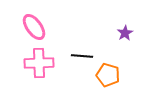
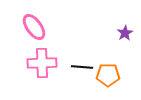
black line: moved 11 px down
pink cross: moved 3 px right
orange pentagon: rotated 15 degrees counterclockwise
